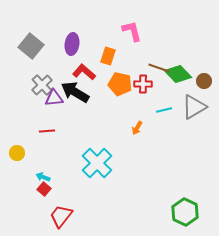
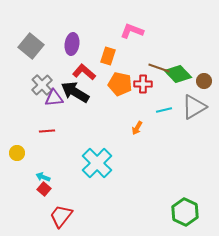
pink L-shape: rotated 55 degrees counterclockwise
